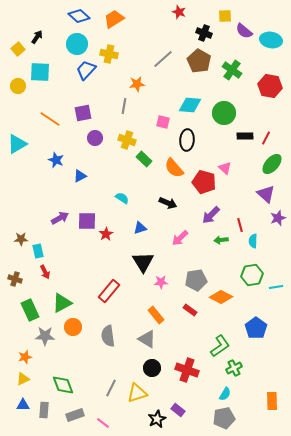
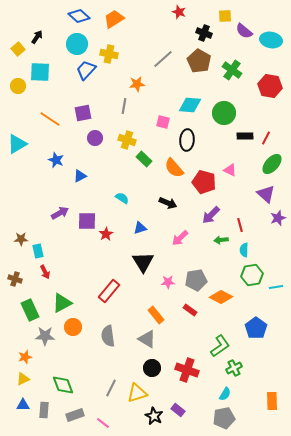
pink triangle at (225, 168): moved 5 px right, 2 px down; rotated 16 degrees counterclockwise
purple arrow at (60, 218): moved 5 px up
cyan semicircle at (253, 241): moved 9 px left, 9 px down
pink star at (161, 282): moved 7 px right
black star at (157, 419): moved 3 px left, 3 px up; rotated 18 degrees counterclockwise
